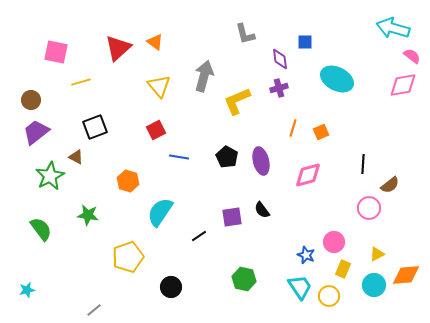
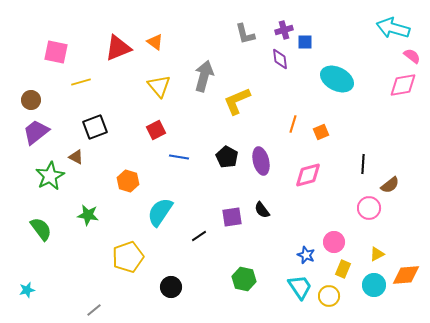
red triangle at (118, 48): rotated 20 degrees clockwise
purple cross at (279, 88): moved 5 px right, 58 px up
orange line at (293, 128): moved 4 px up
